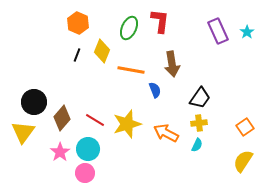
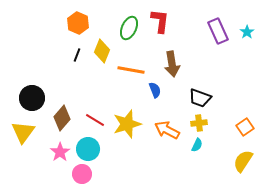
black trapezoid: rotated 75 degrees clockwise
black circle: moved 2 px left, 4 px up
orange arrow: moved 1 px right, 3 px up
pink circle: moved 3 px left, 1 px down
